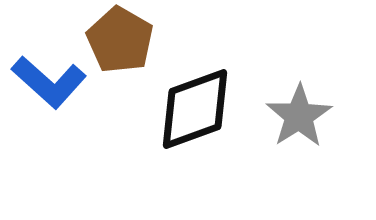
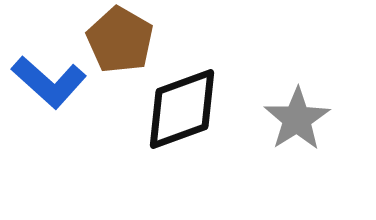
black diamond: moved 13 px left
gray star: moved 2 px left, 3 px down
